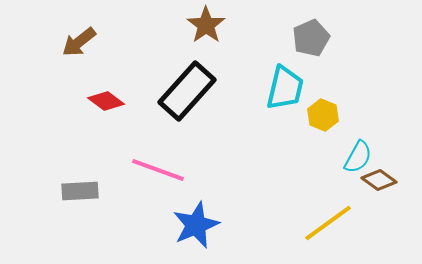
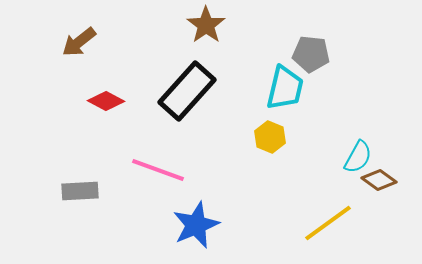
gray pentagon: moved 16 px down; rotated 30 degrees clockwise
red diamond: rotated 9 degrees counterclockwise
yellow hexagon: moved 53 px left, 22 px down
